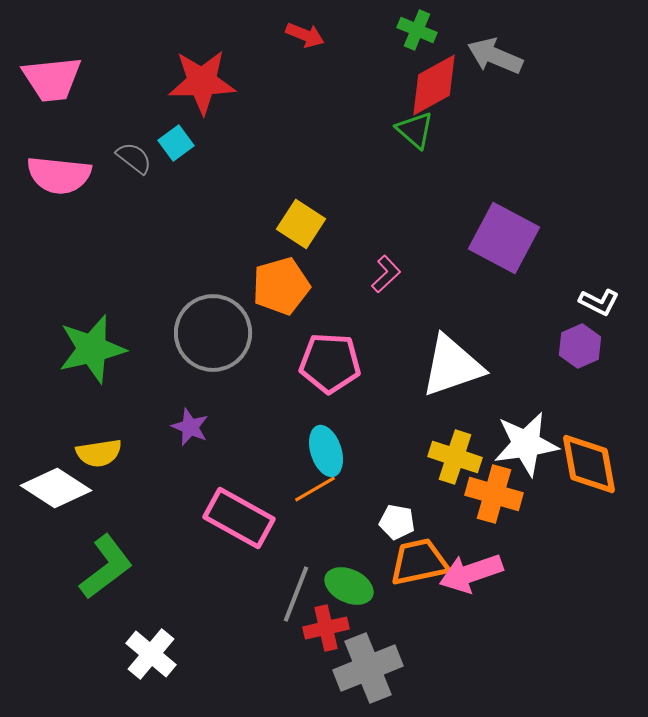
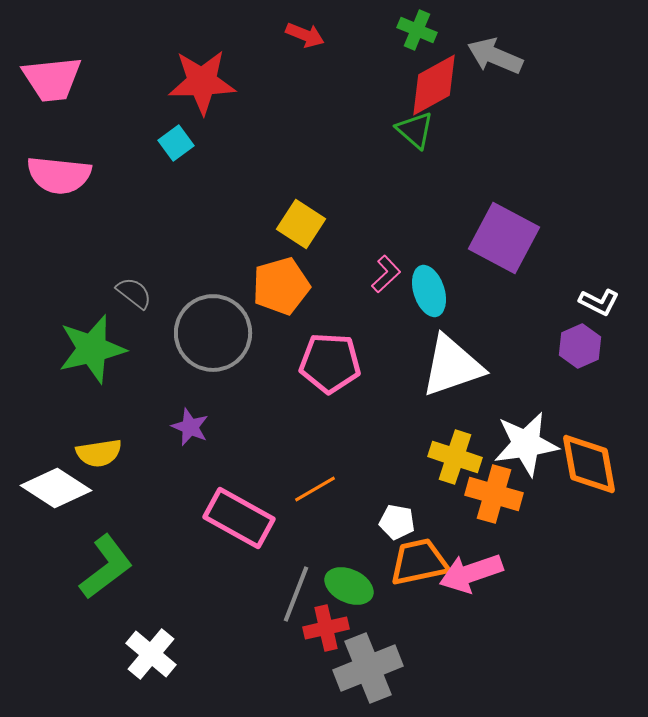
gray semicircle: moved 135 px down
cyan ellipse: moved 103 px right, 160 px up
